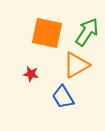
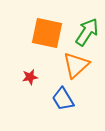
orange triangle: rotated 12 degrees counterclockwise
red star: moved 1 px left, 3 px down; rotated 21 degrees counterclockwise
blue trapezoid: moved 2 px down
